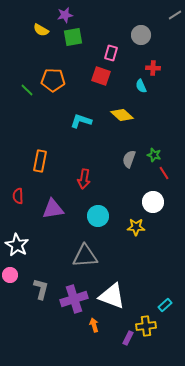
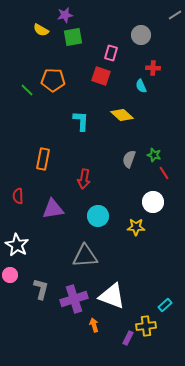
cyan L-shape: rotated 75 degrees clockwise
orange rectangle: moved 3 px right, 2 px up
